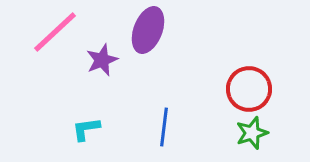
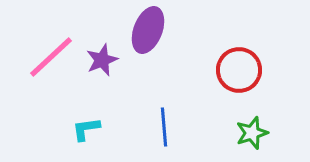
pink line: moved 4 px left, 25 px down
red circle: moved 10 px left, 19 px up
blue line: rotated 12 degrees counterclockwise
